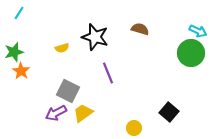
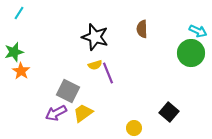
brown semicircle: moved 2 px right; rotated 108 degrees counterclockwise
yellow semicircle: moved 33 px right, 17 px down
